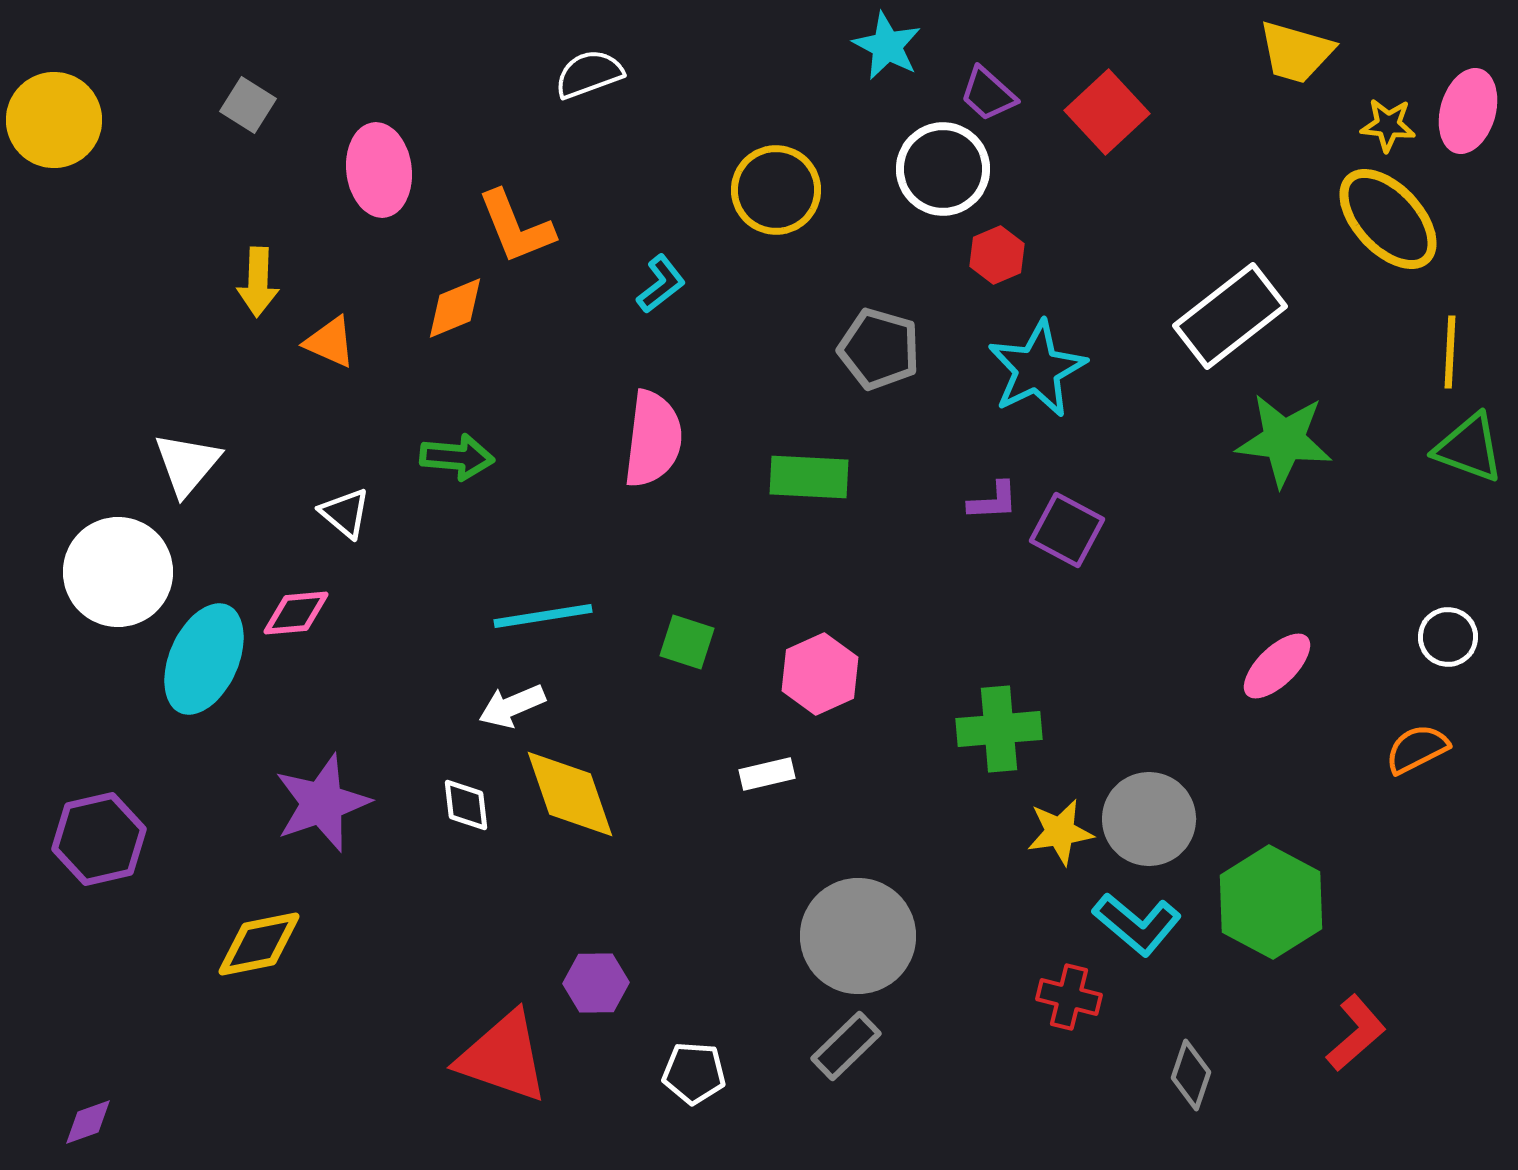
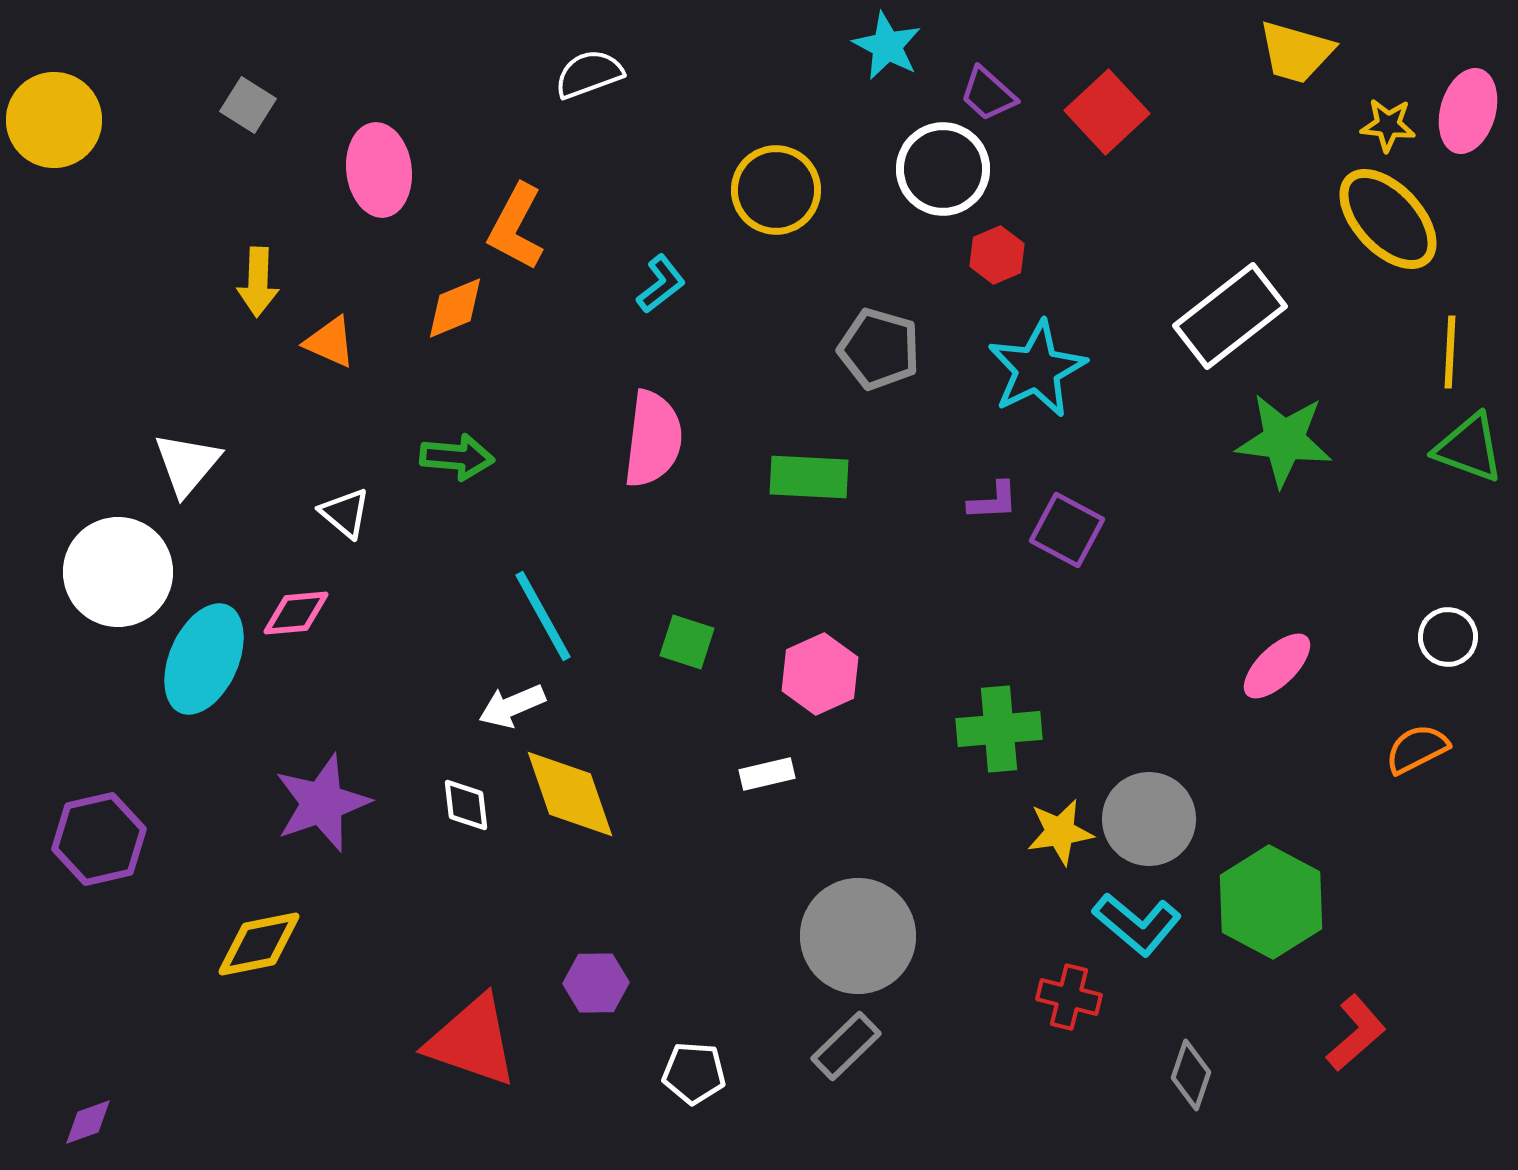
orange L-shape at (516, 227): rotated 50 degrees clockwise
cyan line at (543, 616): rotated 70 degrees clockwise
red triangle at (503, 1057): moved 31 px left, 16 px up
